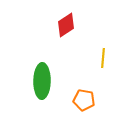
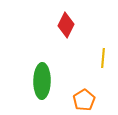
red diamond: rotated 30 degrees counterclockwise
orange pentagon: rotated 30 degrees clockwise
